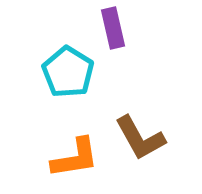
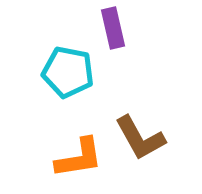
cyan pentagon: rotated 21 degrees counterclockwise
orange L-shape: moved 4 px right
